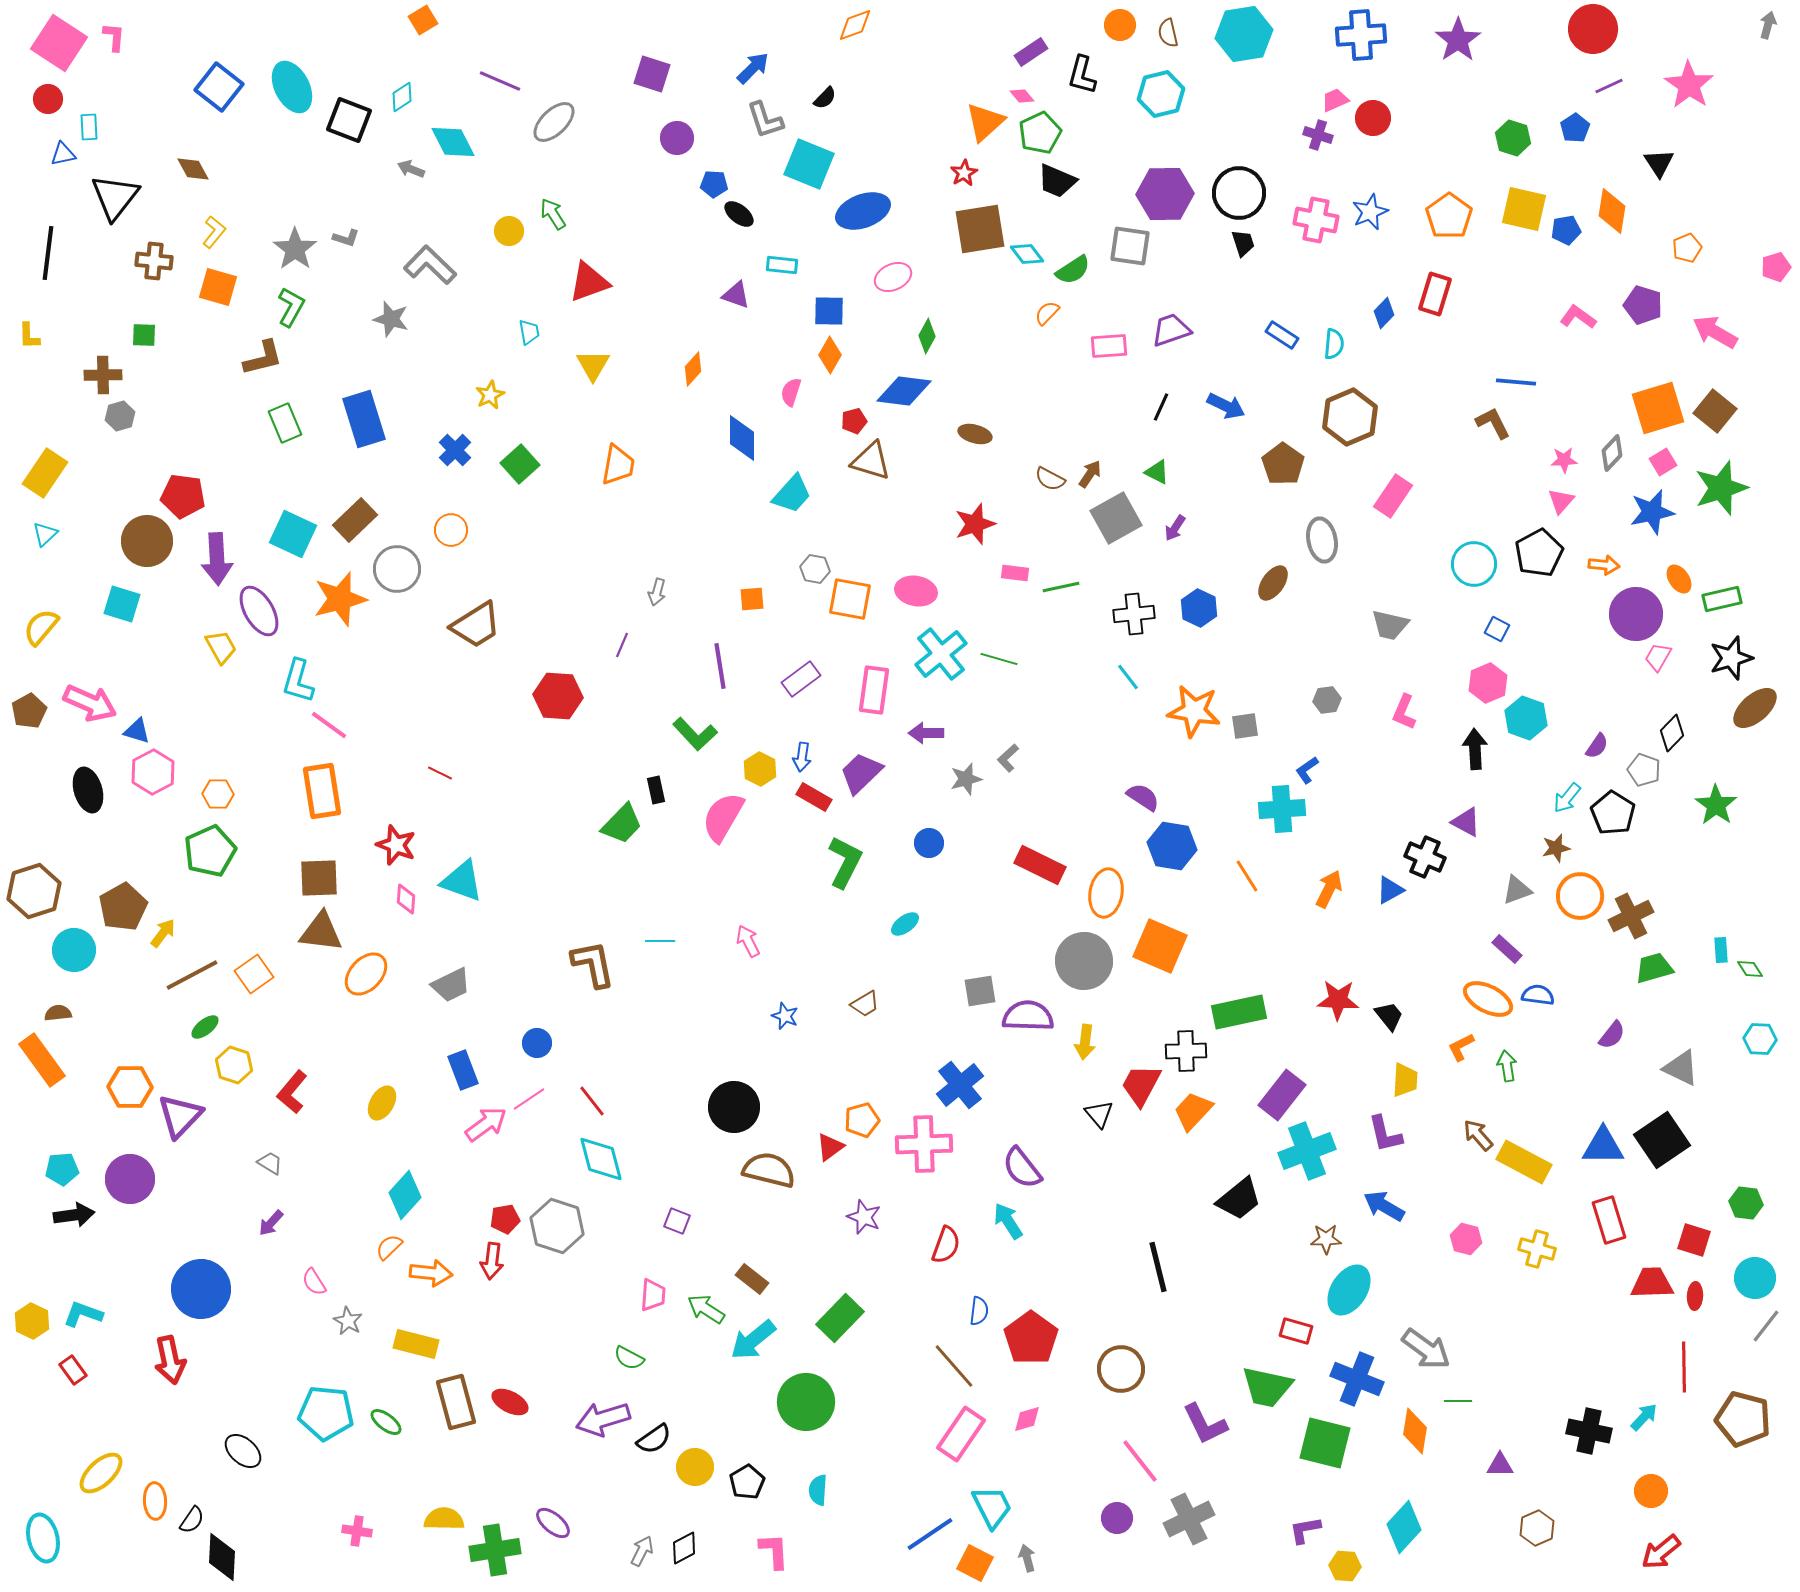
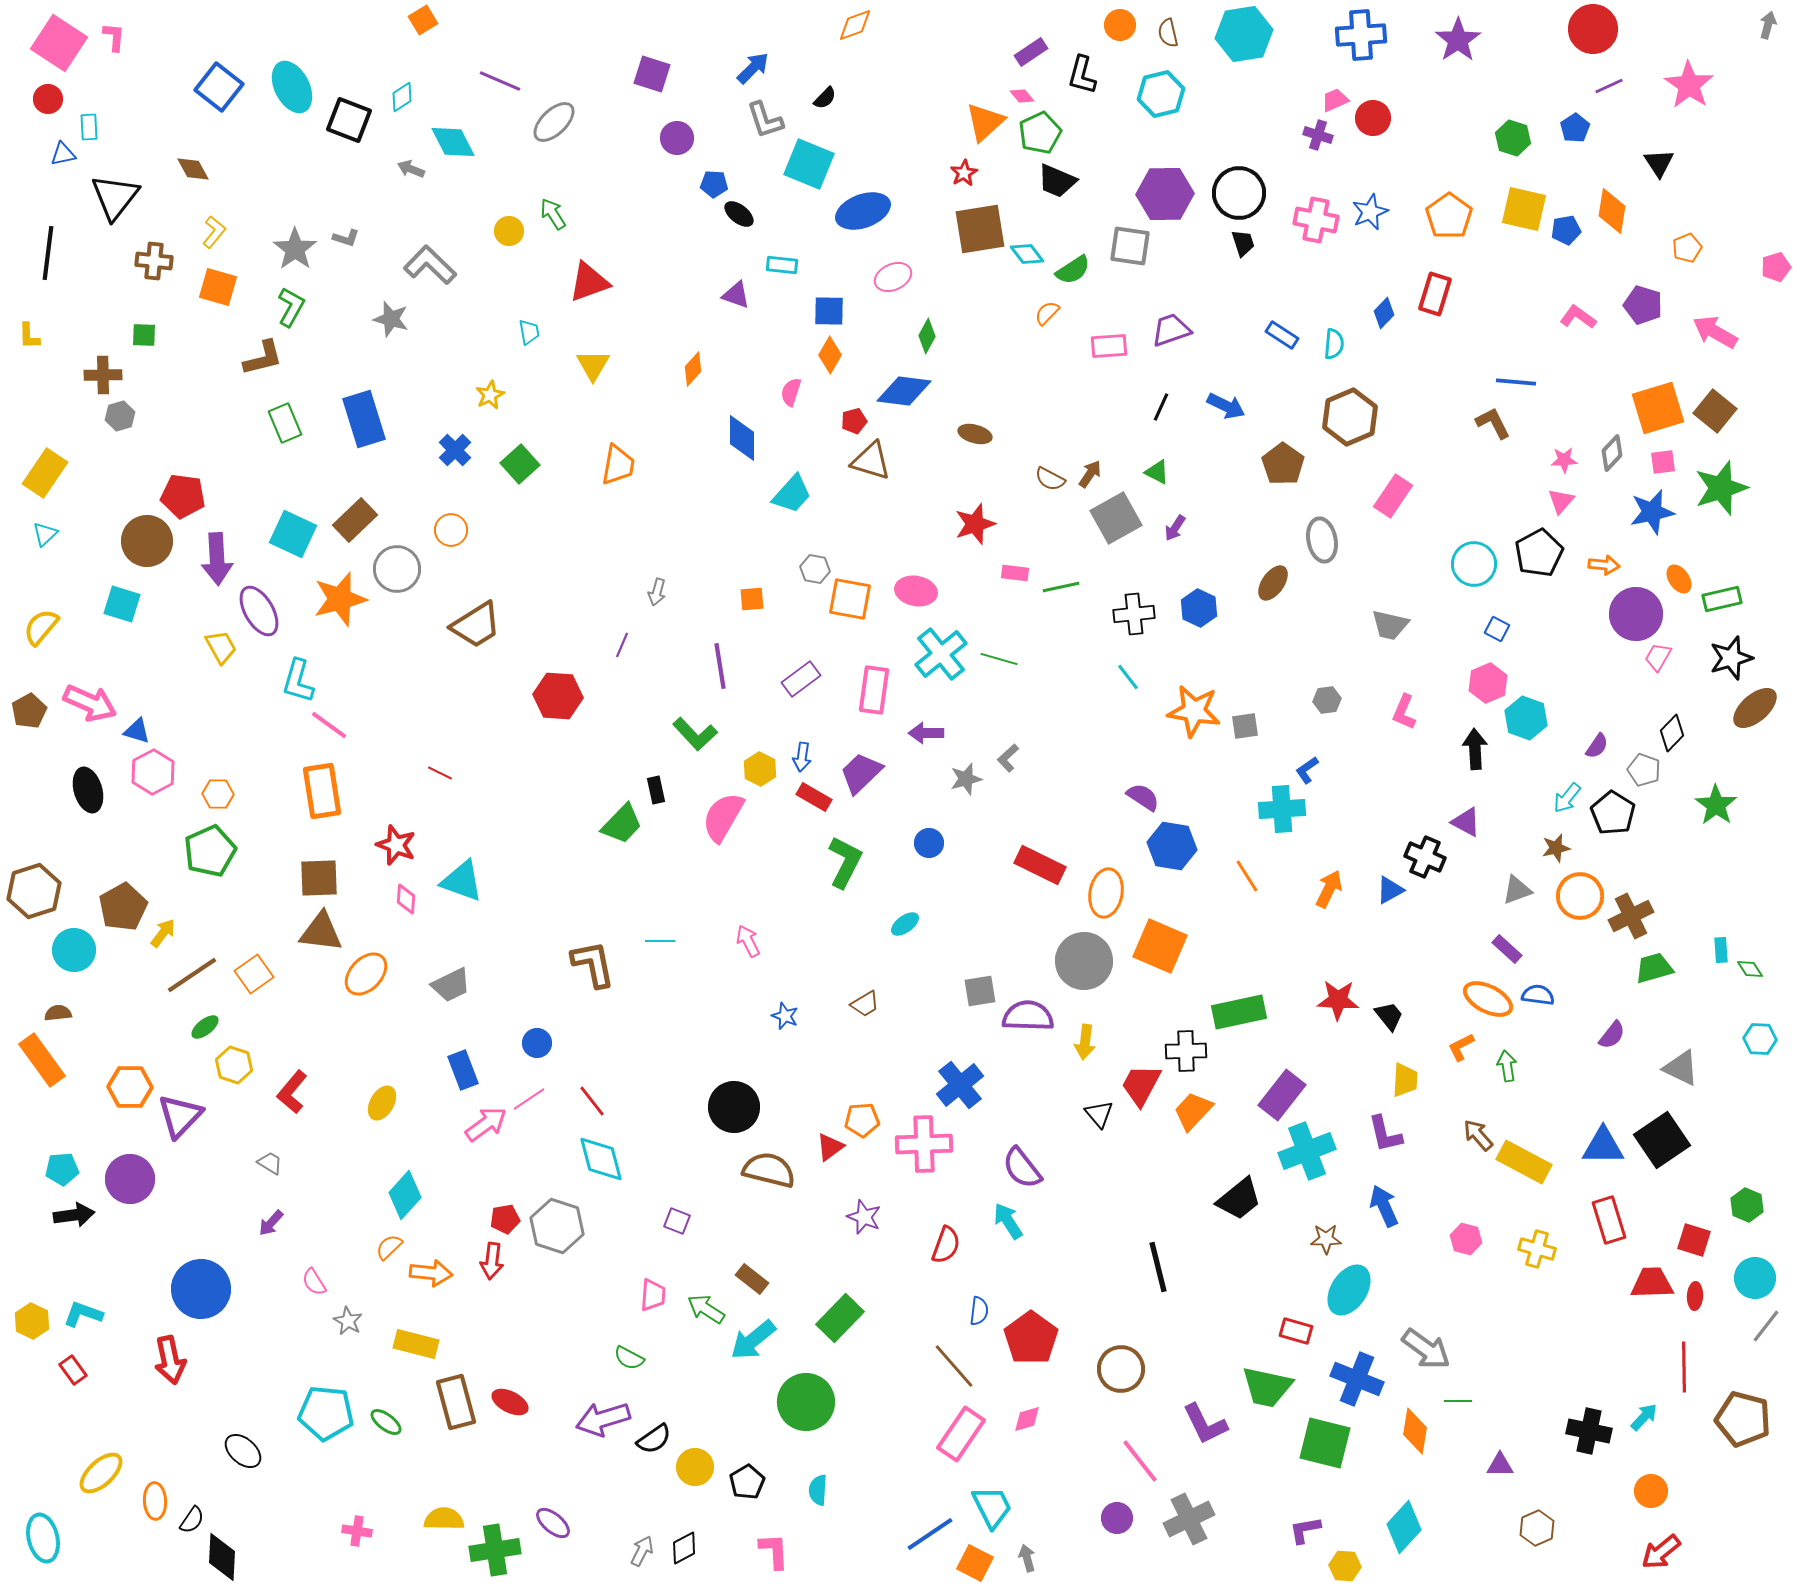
pink square at (1663, 462): rotated 24 degrees clockwise
brown line at (192, 975): rotated 6 degrees counterclockwise
orange pentagon at (862, 1120): rotated 12 degrees clockwise
green hexagon at (1746, 1203): moved 1 px right, 2 px down; rotated 16 degrees clockwise
blue arrow at (1384, 1206): rotated 36 degrees clockwise
